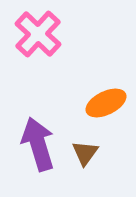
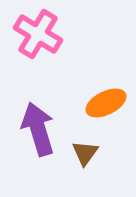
pink cross: rotated 12 degrees counterclockwise
purple arrow: moved 15 px up
